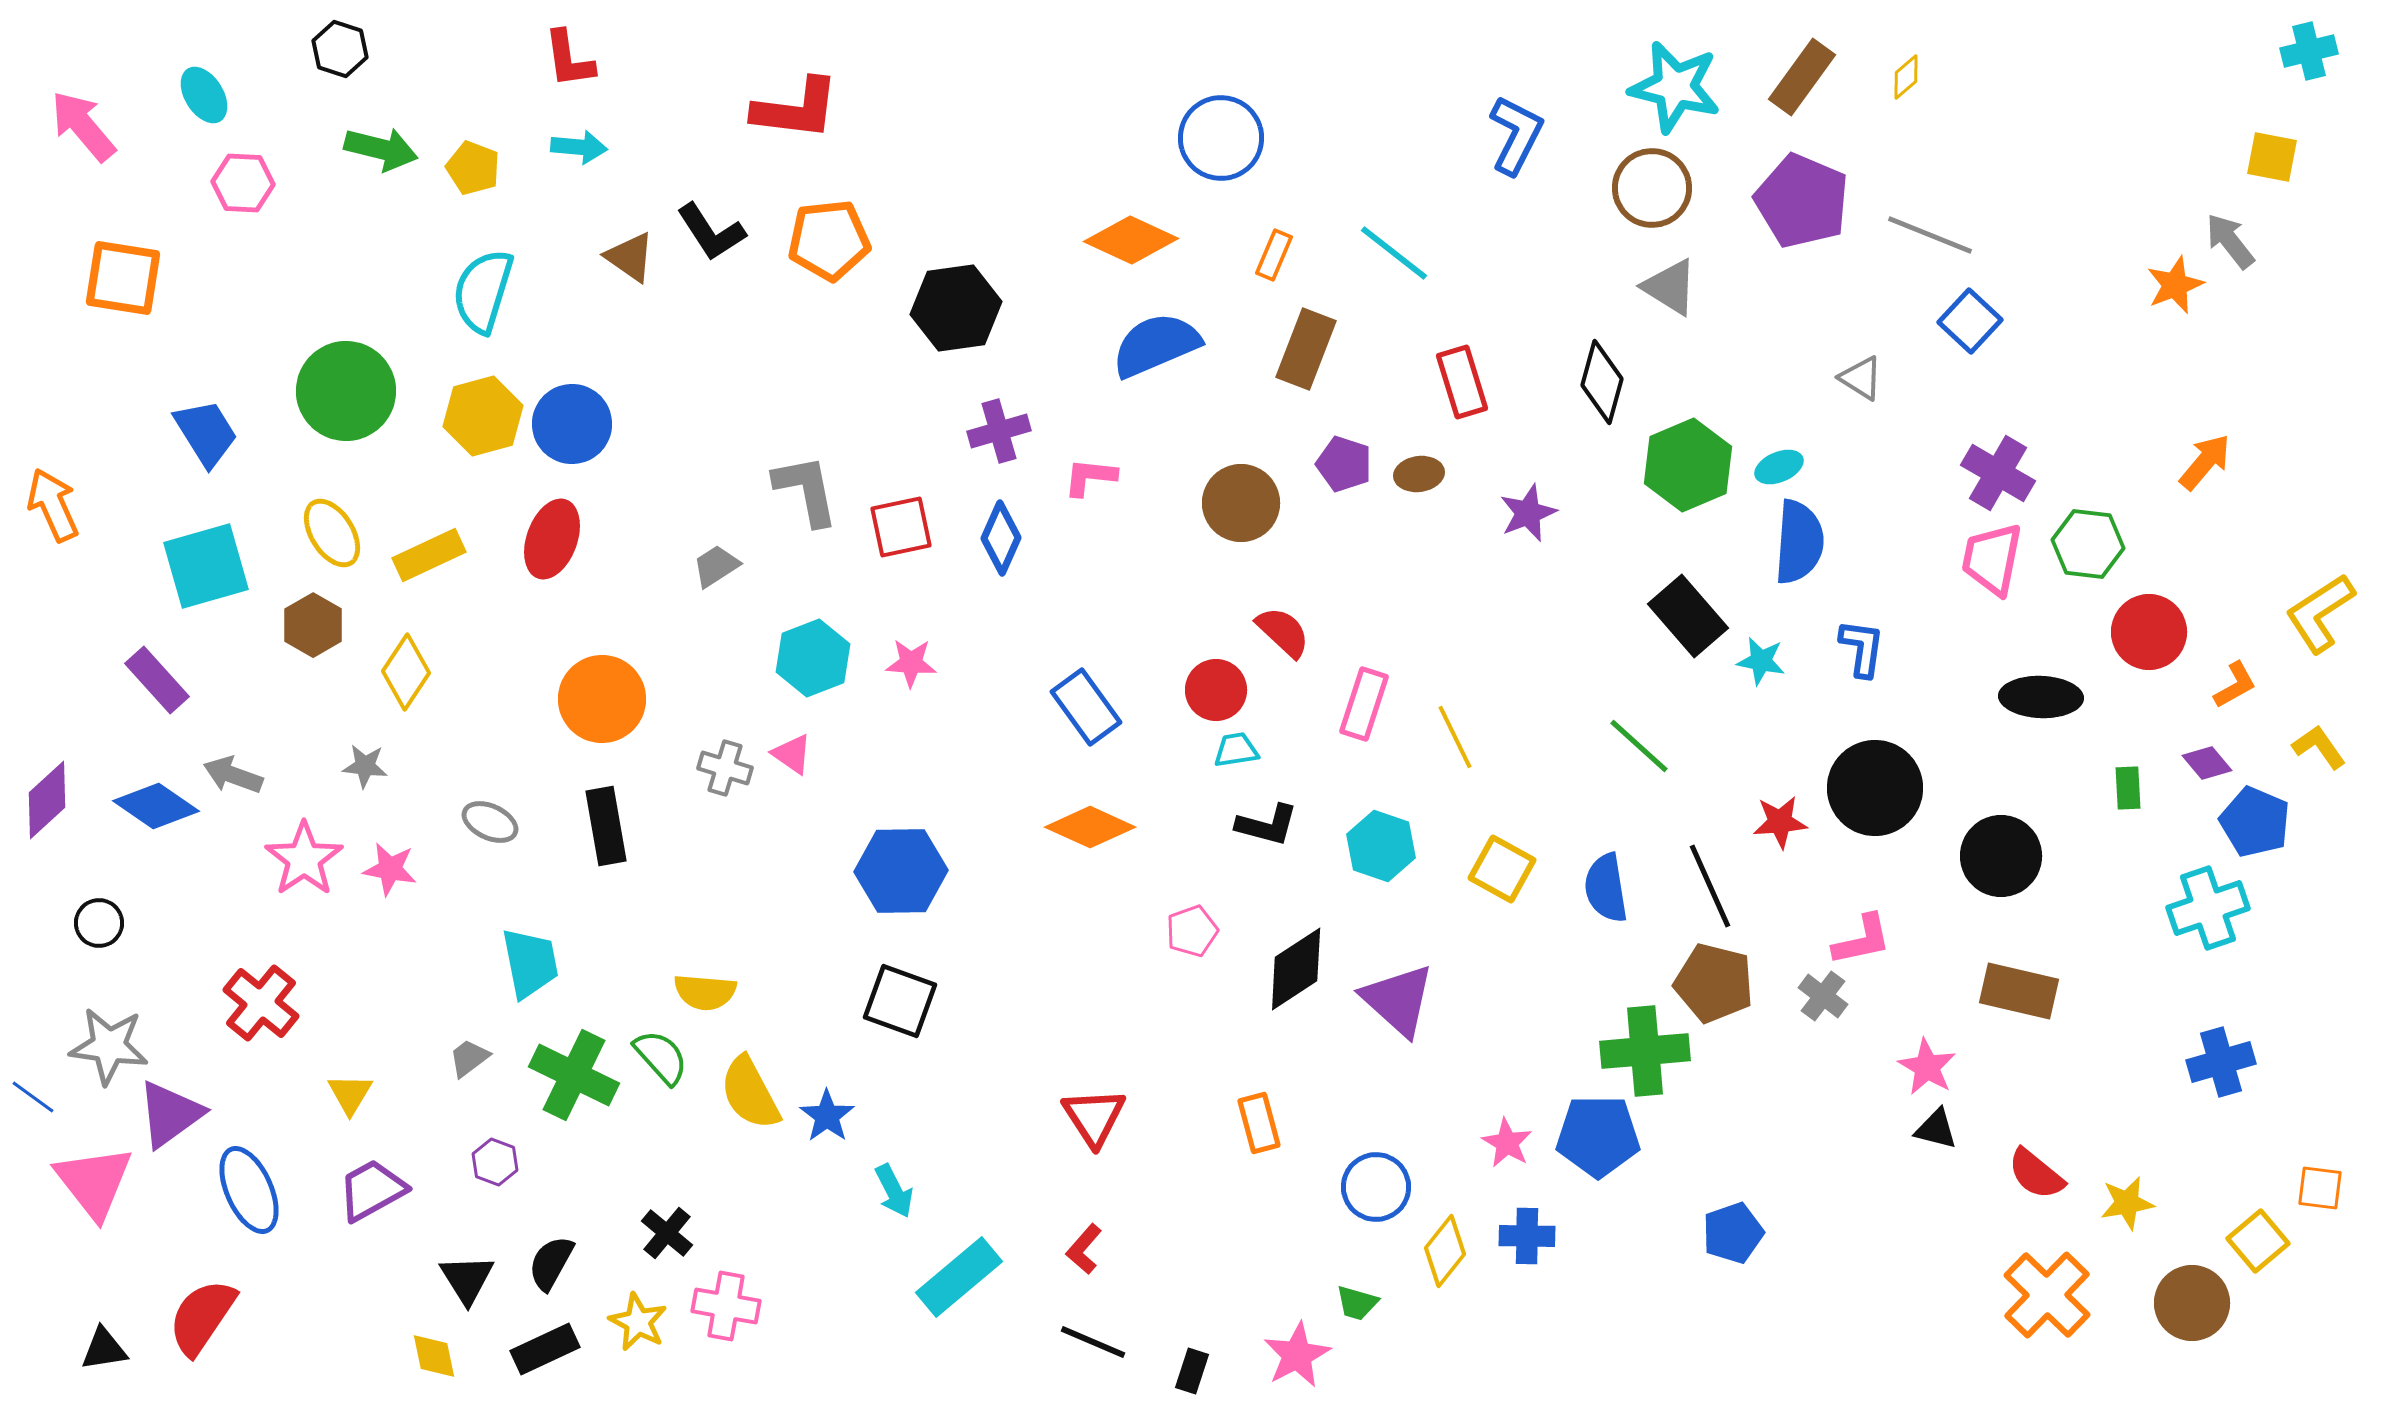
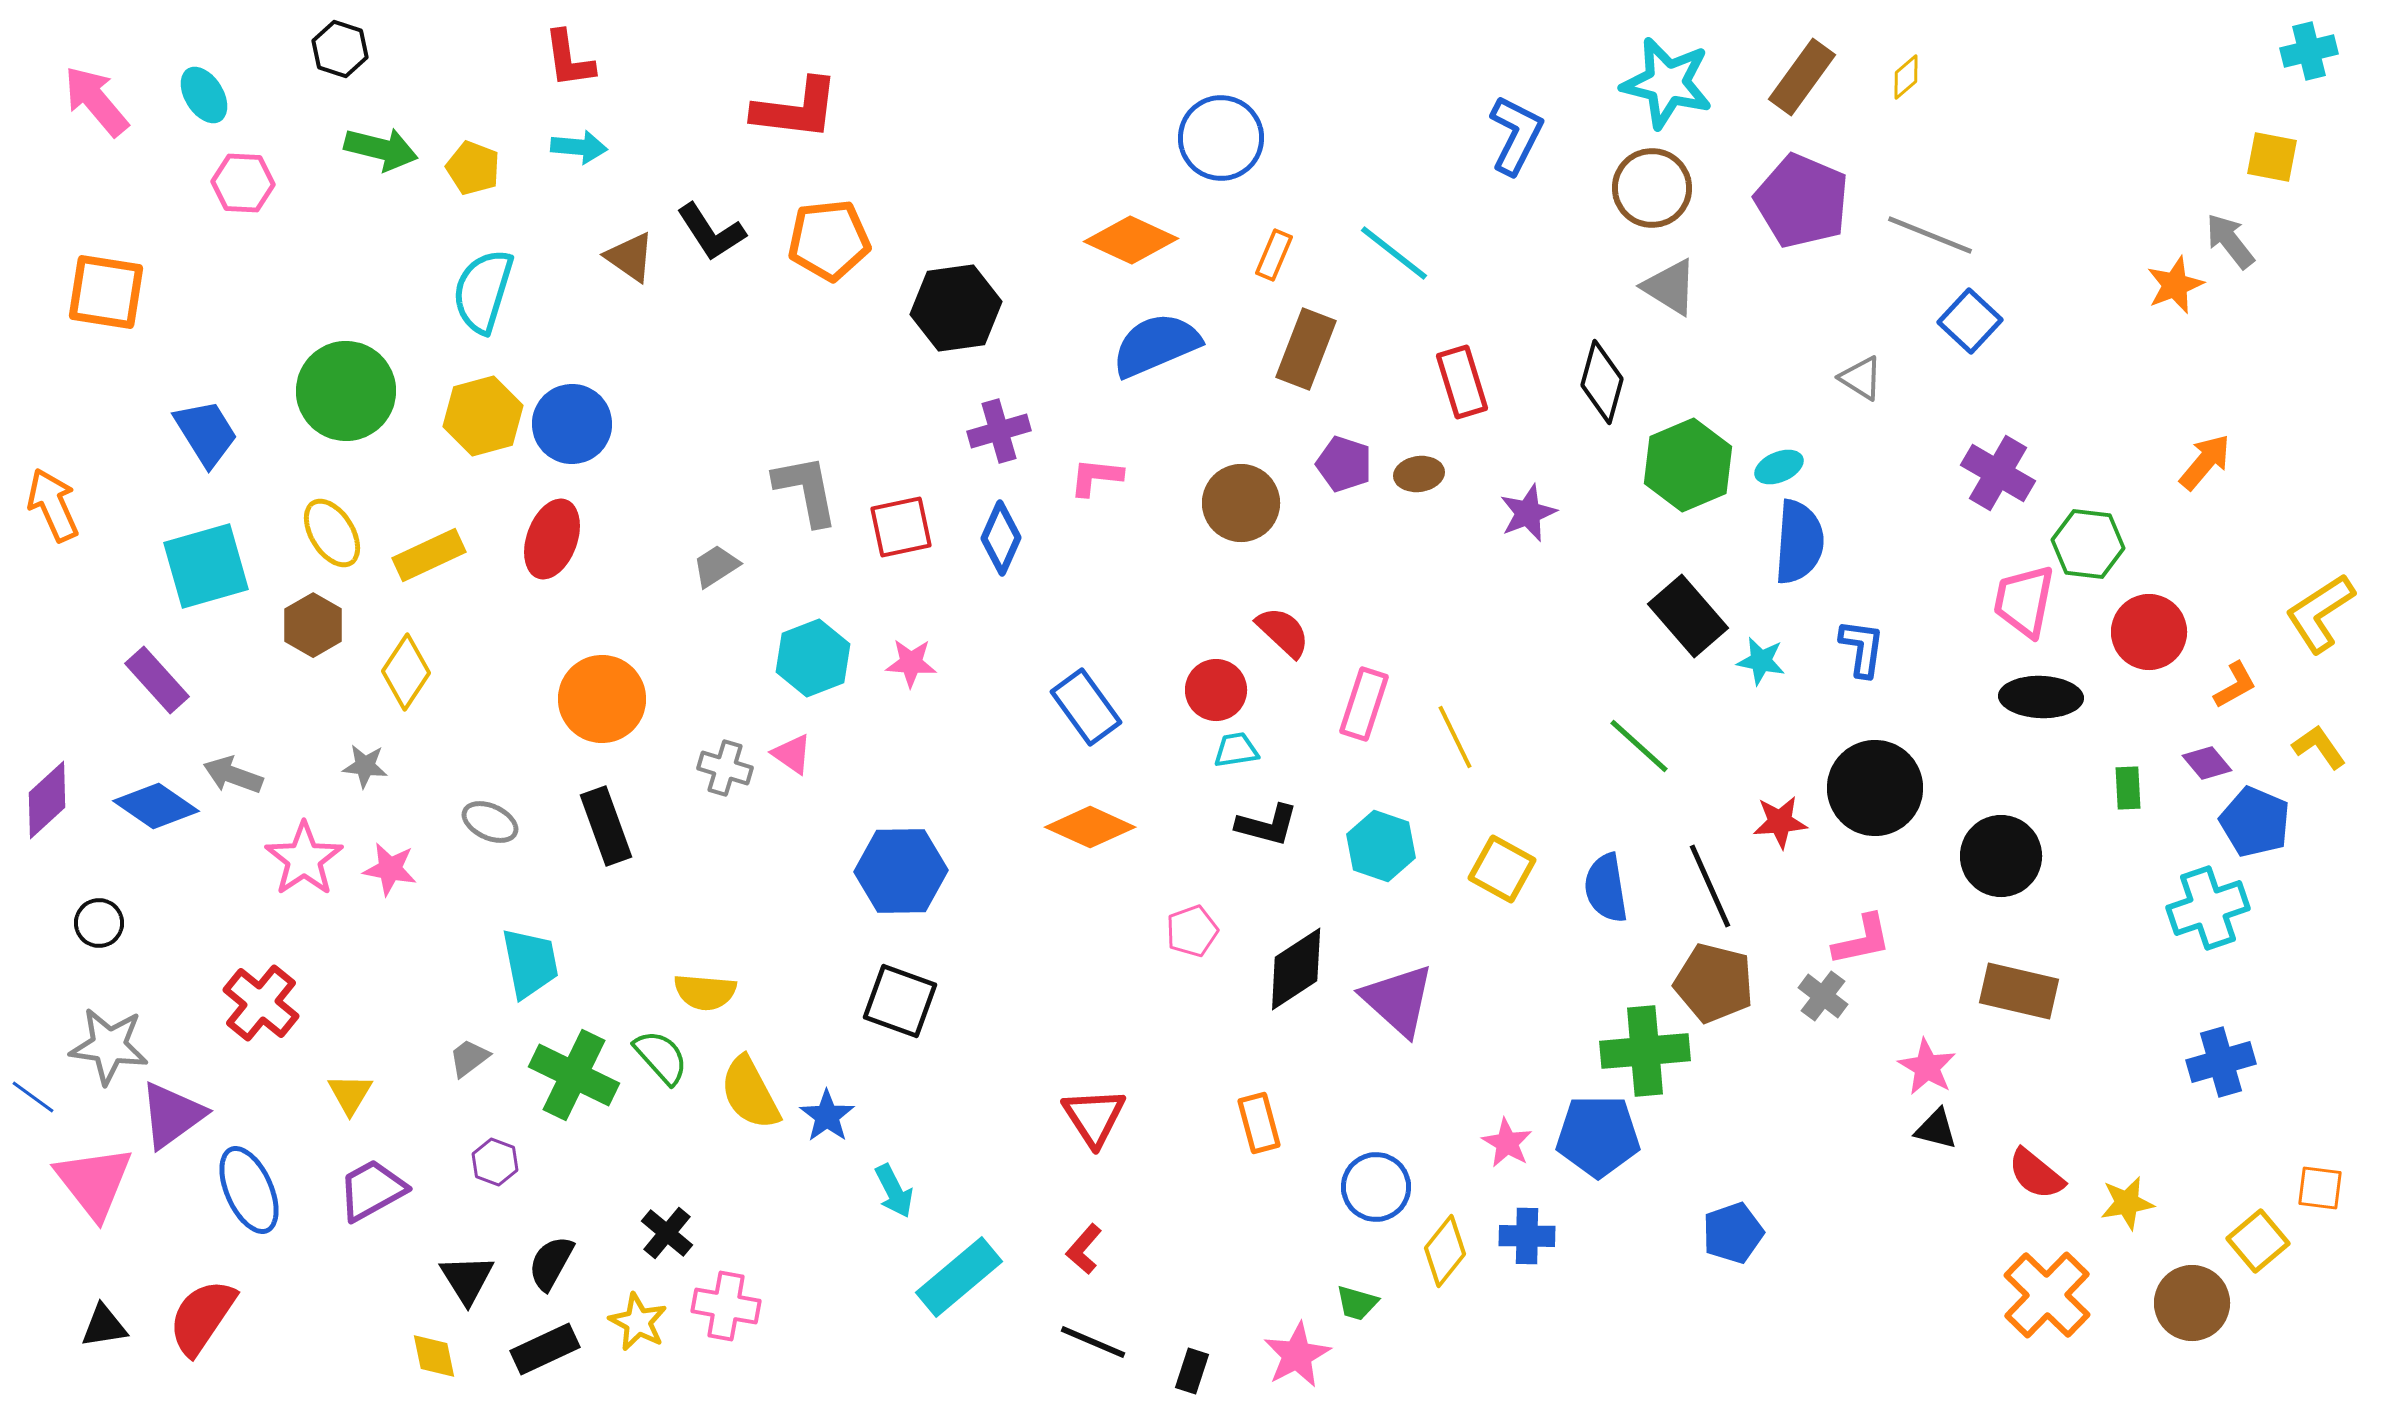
cyan star at (1675, 87): moved 8 px left, 4 px up
pink arrow at (83, 126): moved 13 px right, 25 px up
orange square at (123, 278): moved 17 px left, 14 px down
pink L-shape at (1090, 477): moved 6 px right
pink trapezoid at (1992, 559): moved 32 px right, 42 px down
black rectangle at (606, 826): rotated 10 degrees counterclockwise
purple triangle at (170, 1114): moved 2 px right, 1 px down
black triangle at (104, 1349): moved 23 px up
